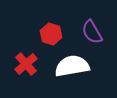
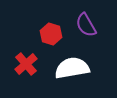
purple semicircle: moved 6 px left, 7 px up
white semicircle: moved 2 px down
